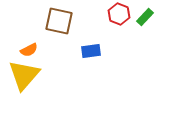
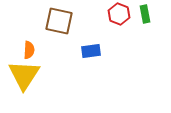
green rectangle: moved 3 px up; rotated 54 degrees counterclockwise
orange semicircle: rotated 60 degrees counterclockwise
yellow triangle: rotated 8 degrees counterclockwise
